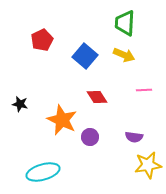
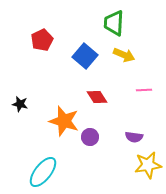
green trapezoid: moved 11 px left
orange star: moved 2 px right, 1 px down; rotated 8 degrees counterclockwise
cyan ellipse: rotated 36 degrees counterclockwise
